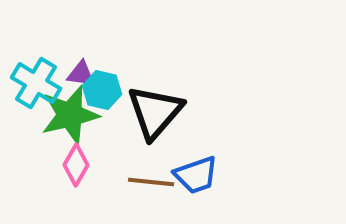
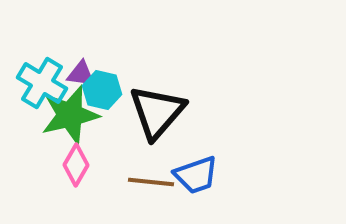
cyan cross: moved 6 px right
black triangle: moved 2 px right
